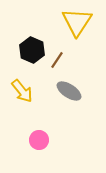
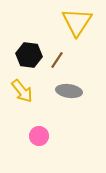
black hexagon: moved 3 px left, 5 px down; rotated 15 degrees counterclockwise
gray ellipse: rotated 25 degrees counterclockwise
pink circle: moved 4 px up
